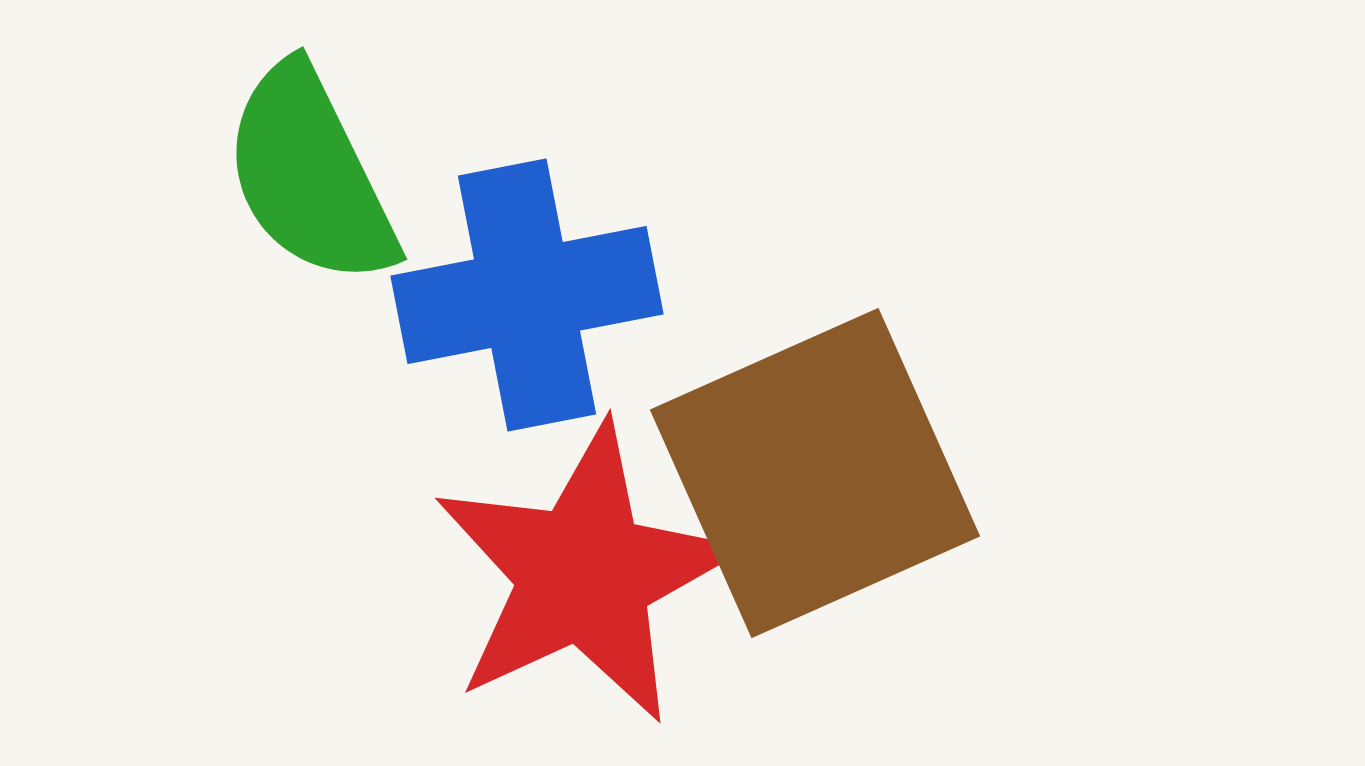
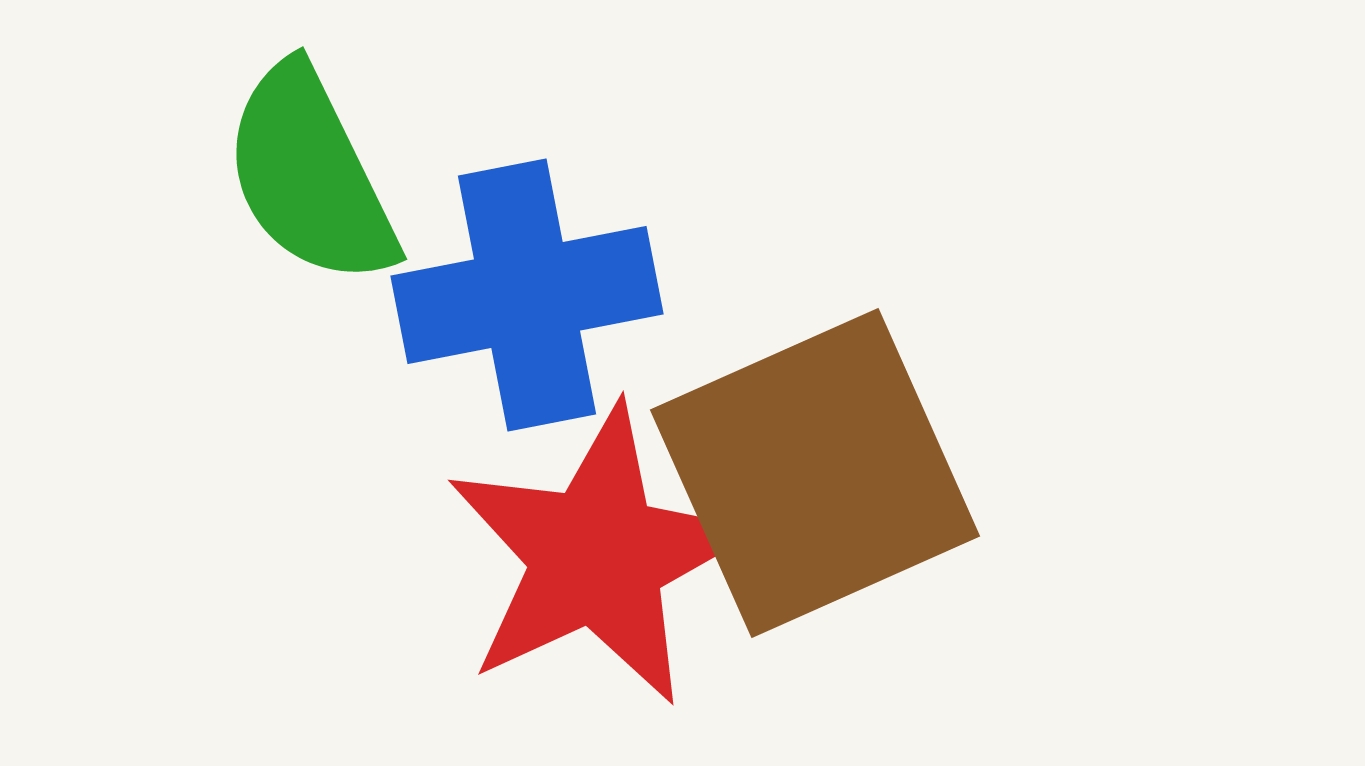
red star: moved 13 px right, 18 px up
